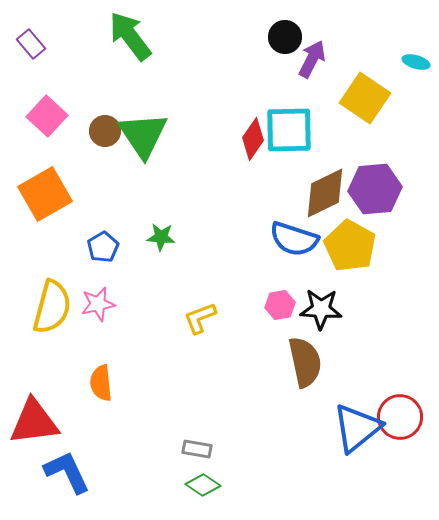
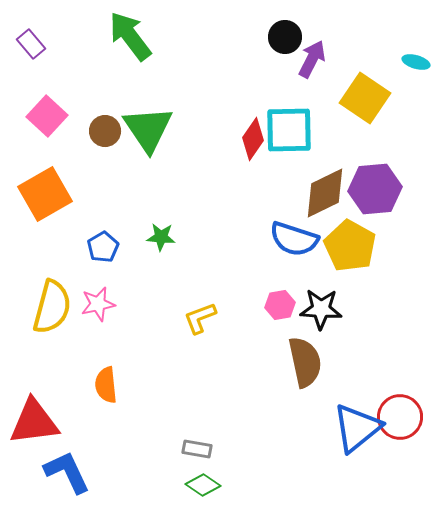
green triangle: moved 5 px right, 6 px up
orange semicircle: moved 5 px right, 2 px down
